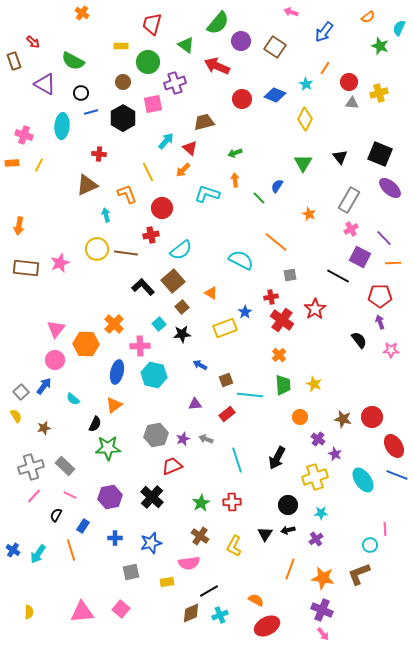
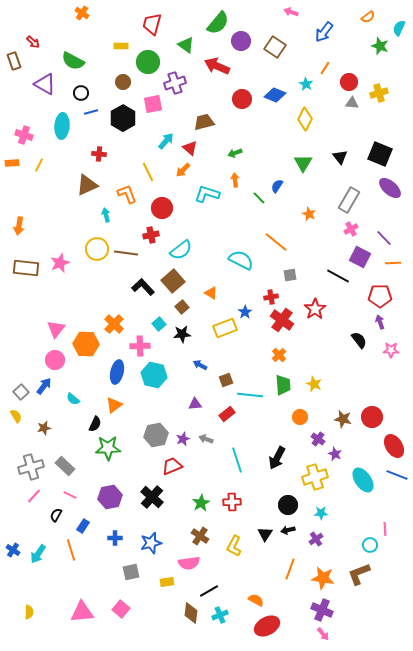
brown diamond at (191, 613): rotated 60 degrees counterclockwise
